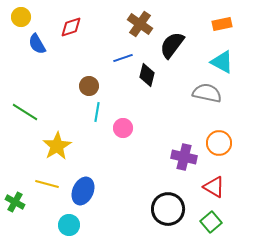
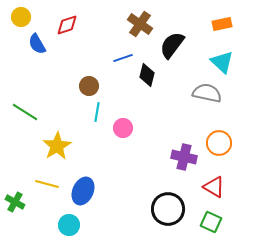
red diamond: moved 4 px left, 2 px up
cyan triangle: rotated 15 degrees clockwise
green square: rotated 25 degrees counterclockwise
